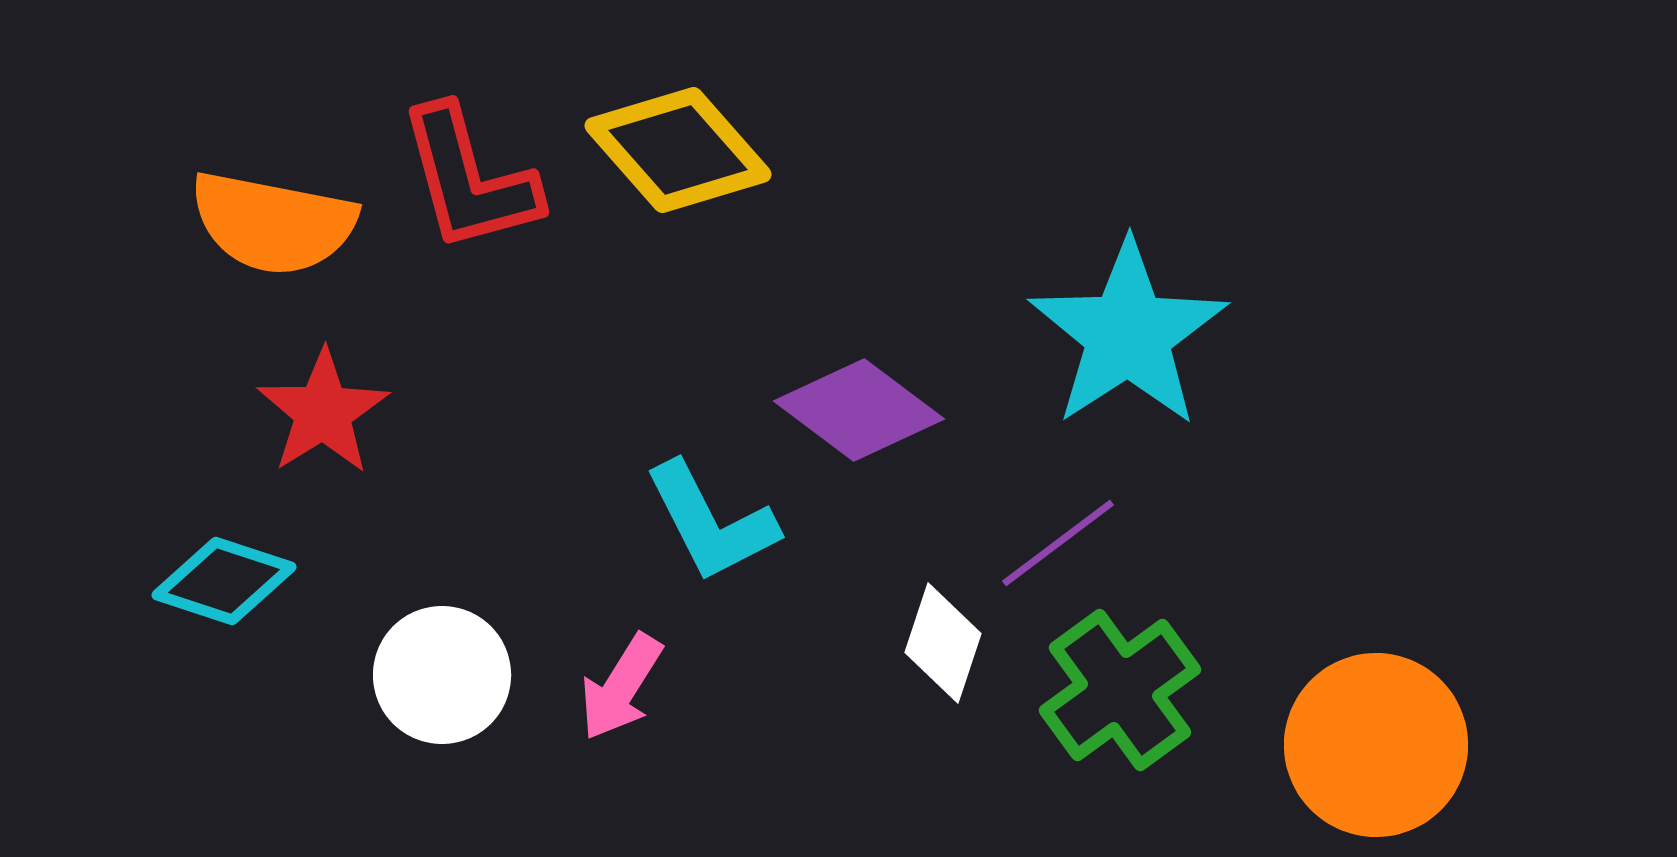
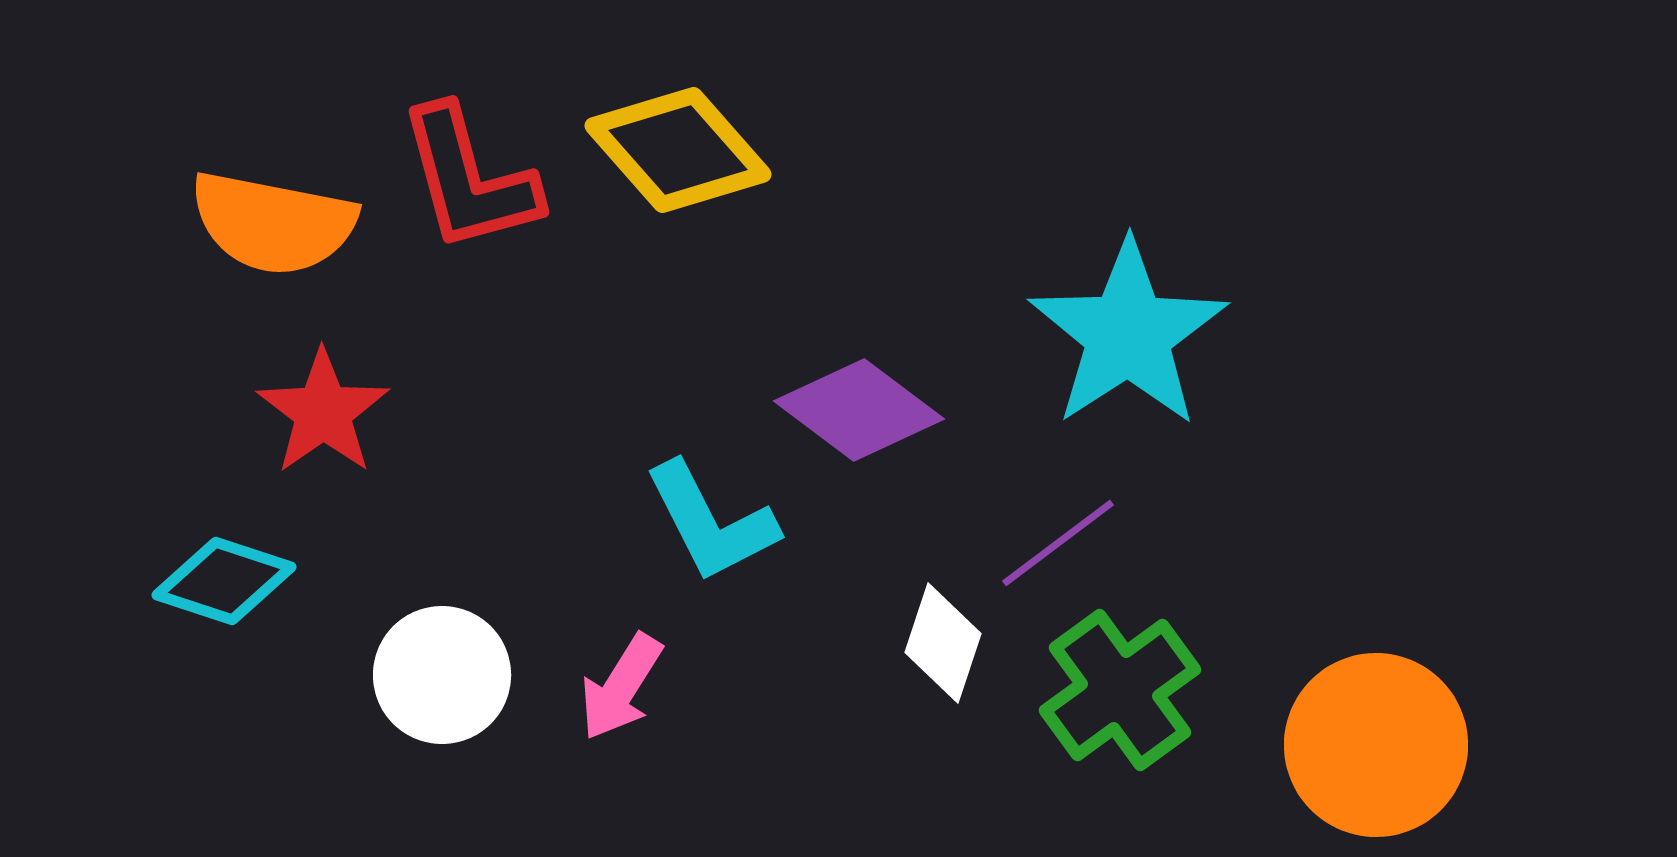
red star: rotated 3 degrees counterclockwise
